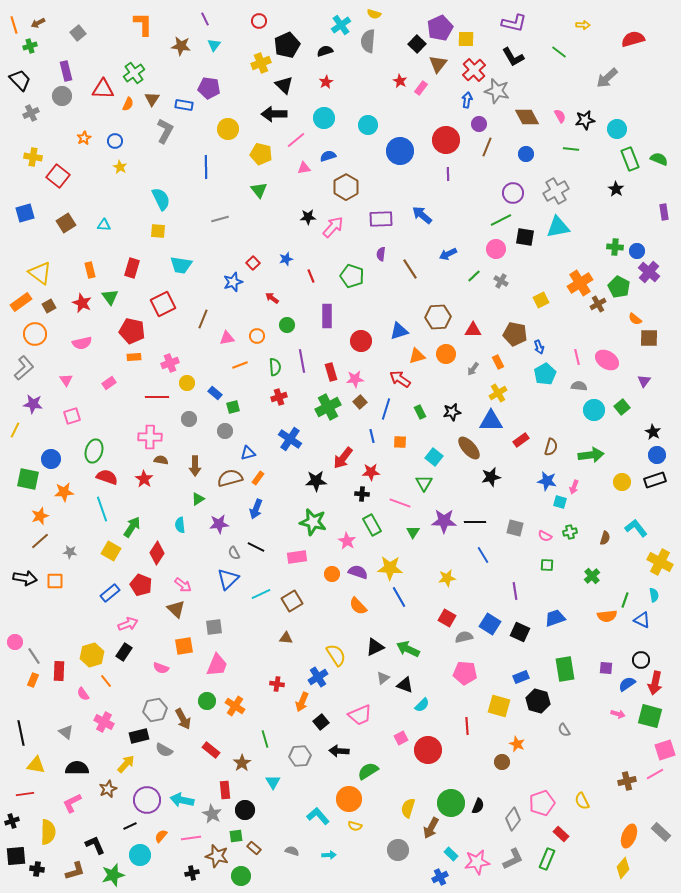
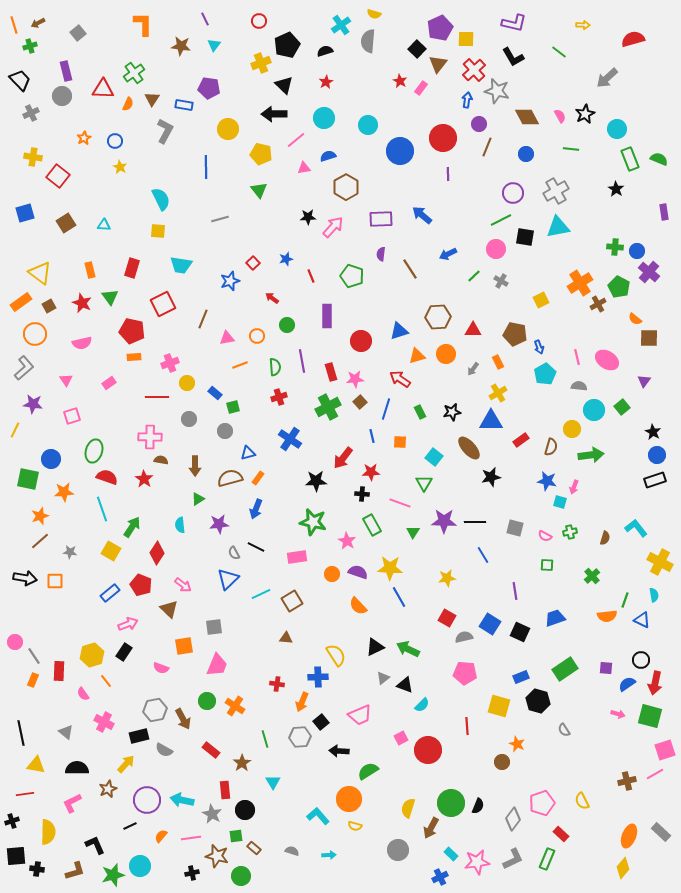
black square at (417, 44): moved 5 px down
black star at (585, 120): moved 6 px up; rotated 18 degrees counterclockwise
red circle at (446, 140): moved 3 px left, 2 px up
blue star at (233, 282): moved 3 px left, 1 px up
yellow circle at (622, 482): moved 50 px left, 53 px up
brown triangle at (176, 609): moved 7 px left
green rectangle at (565, 669): rotated 65 degrees clockwise
blue cross at (318, 677): rotated 30 degrees clockwise
gray hexagon at (300, 756): moved 19 px up
cyan circle at (140, 855): moved 11 px down
